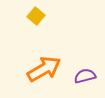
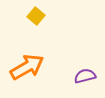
orange arrow: moved 17 px left, 2 px up
